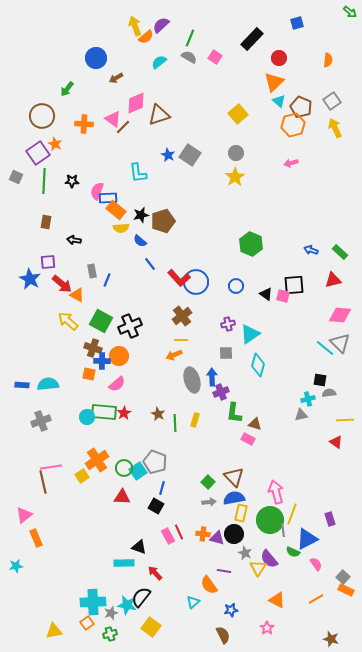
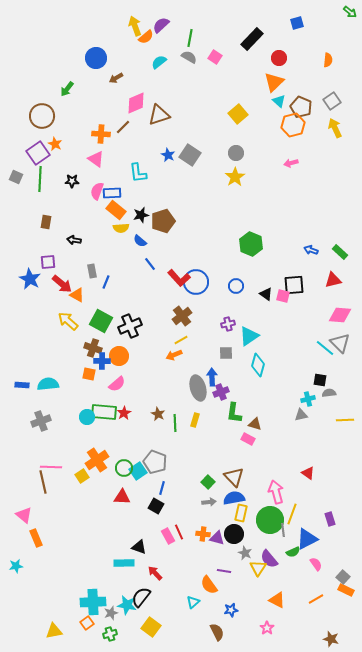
green line at (190, 38): rotated 12 degrees counterclockwise
pink triangle at (113, 119): moved 17 px left, 40 px down
orange cross at (84, 124): moved 17 px right, 10 px down
green line at (44, 181): moved 4 px left, 2 px up
blue rectangle at (108, 198): moved 4 px right, 5 px up
blue line at (107, 280): moved 1 px left, 2 px down
cyan triangle at (250, 334): moved 1 px left, 2 px down
yellow line at (181, 340): rotated 32 degrees counterclockwise
gray ellipse at (192, 380): moved 6 px right, 8 px down
red triangle at (336, 442): moved 28 px left, 31 px down
pink line at (51, 467): rotated 10 degrees clockwise
pink triangle at (24, 515): rotated 42 degrees counterclockwise
green semicircle at (293, 552): rotated 48 degrees counterclockwise
brown semicircle at (223, 635): moved 6 px left, 3 px up
